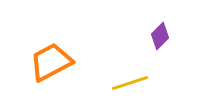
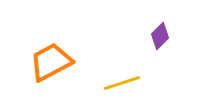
yellow line: moved 8 px left
